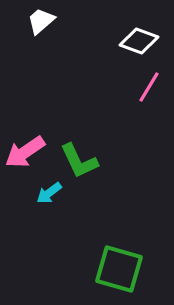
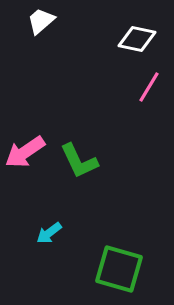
white diamond: moved 2 px left, 2 px up; rotated 9 degrees counterclockwise
cyan arrow: moved 40 px down
